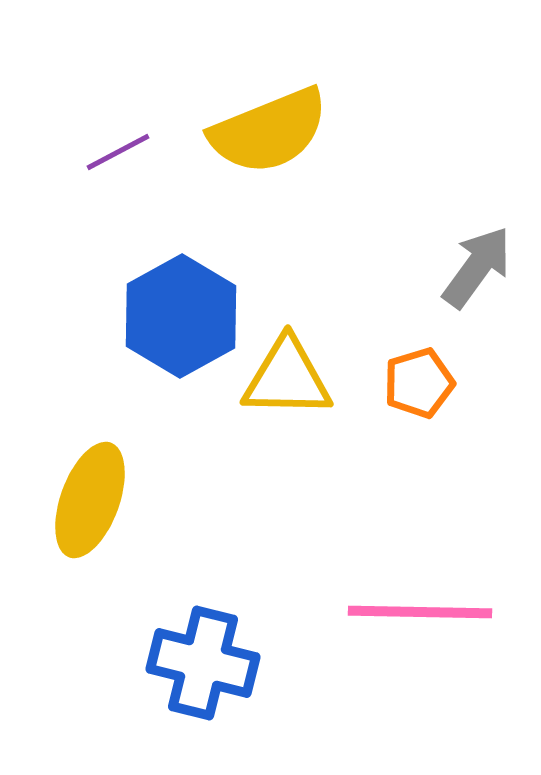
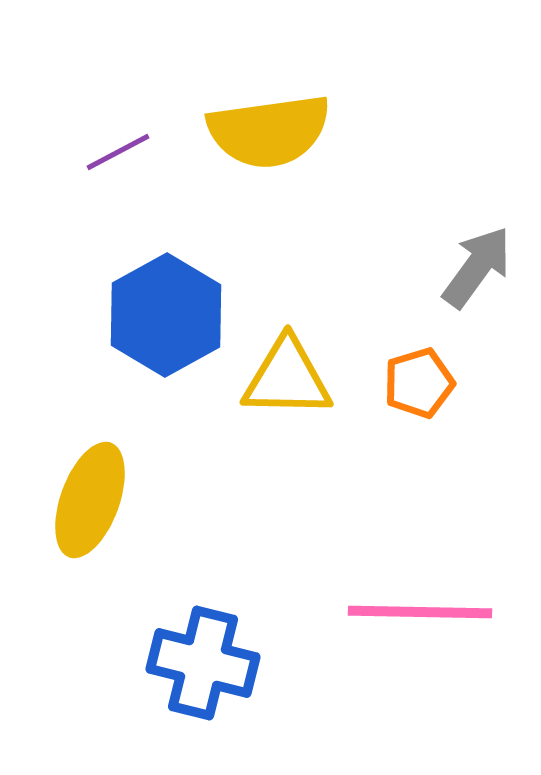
yellow semicircle: rotated 14 degrees clockwise
blue hexagon: moved 15 px left, 1 px up
